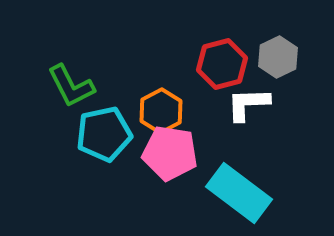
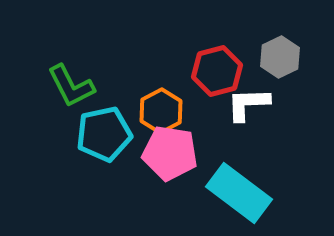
gray hexagon: moved 2 px right
red hexagon: moved 5 px left, 7 px down
